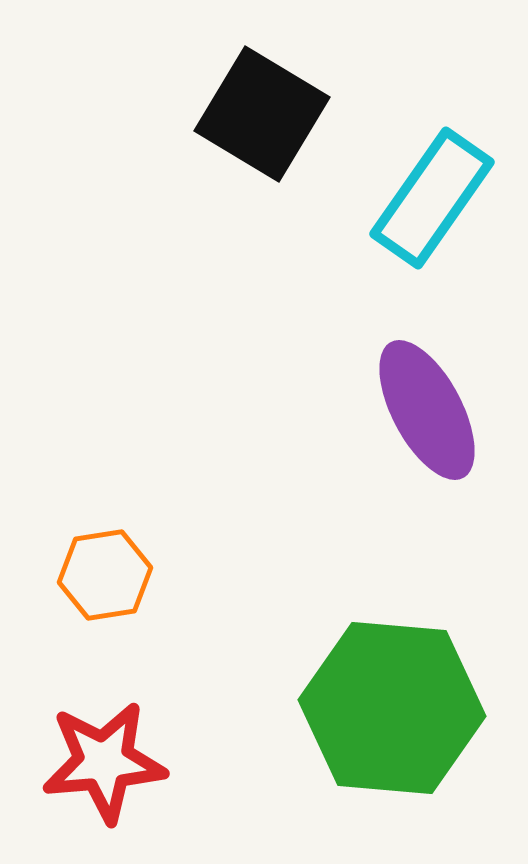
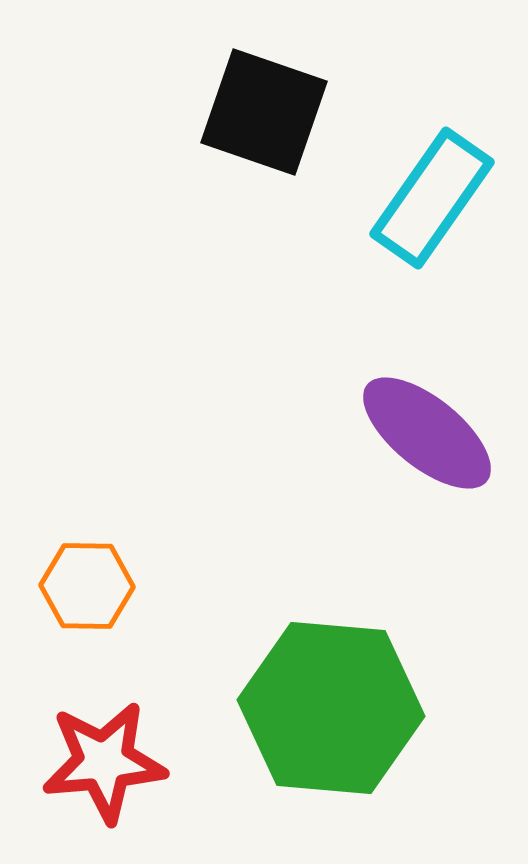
black square: moved 2 px right, 2 px up; rotated 12 degrees counterclockwise
purple ellipse: moved 23 px down; rotated 23 degrees counterclockwise
orange hexagon: moved 18 px left, 11 px down; rotated 10 degrees clockwise
green hexagon: moved 61 px left
